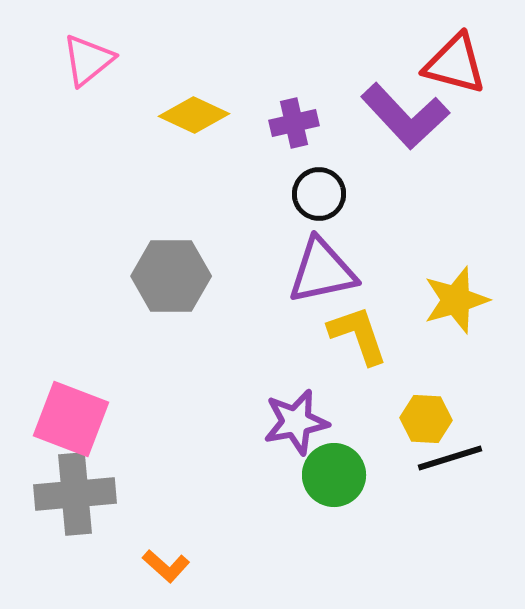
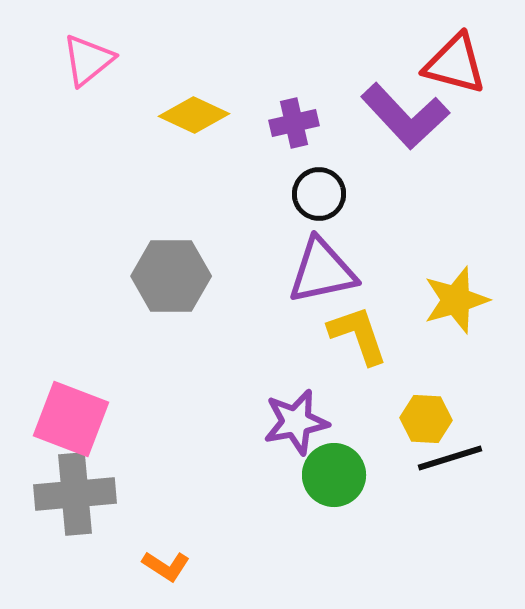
orange L-shape: rotated 9 degrees counterclockwise
